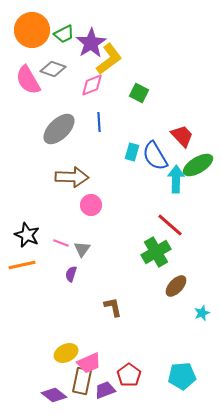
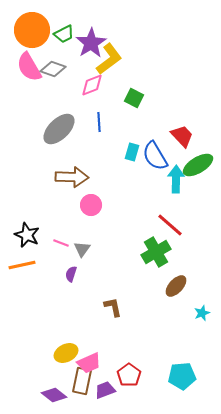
pink semicircle: moved 1 px right, 13 px up
green square: moved 5 px left, 5 px down
